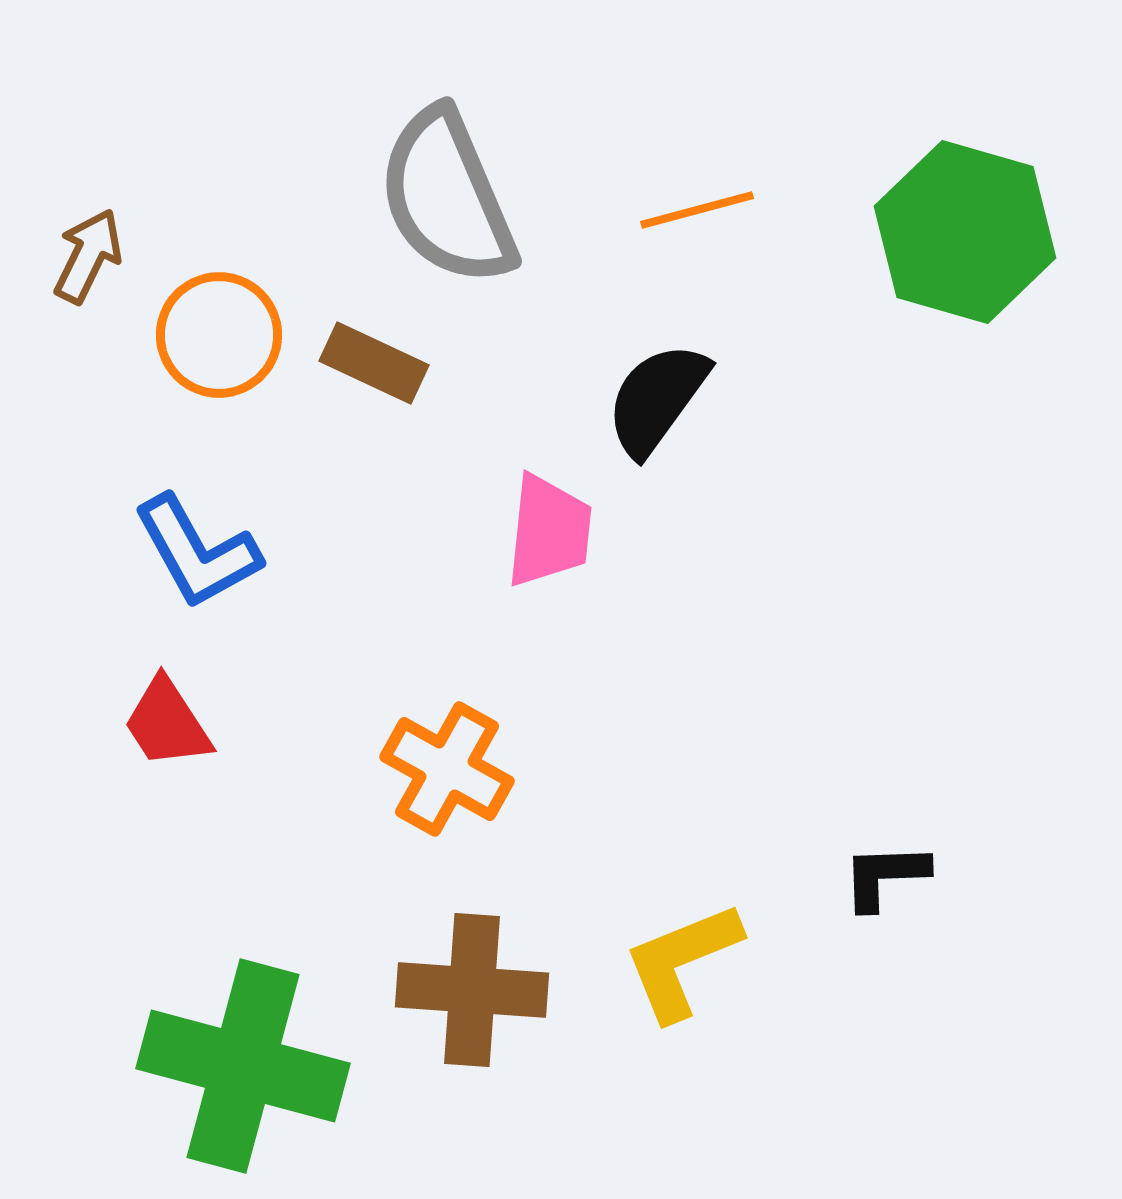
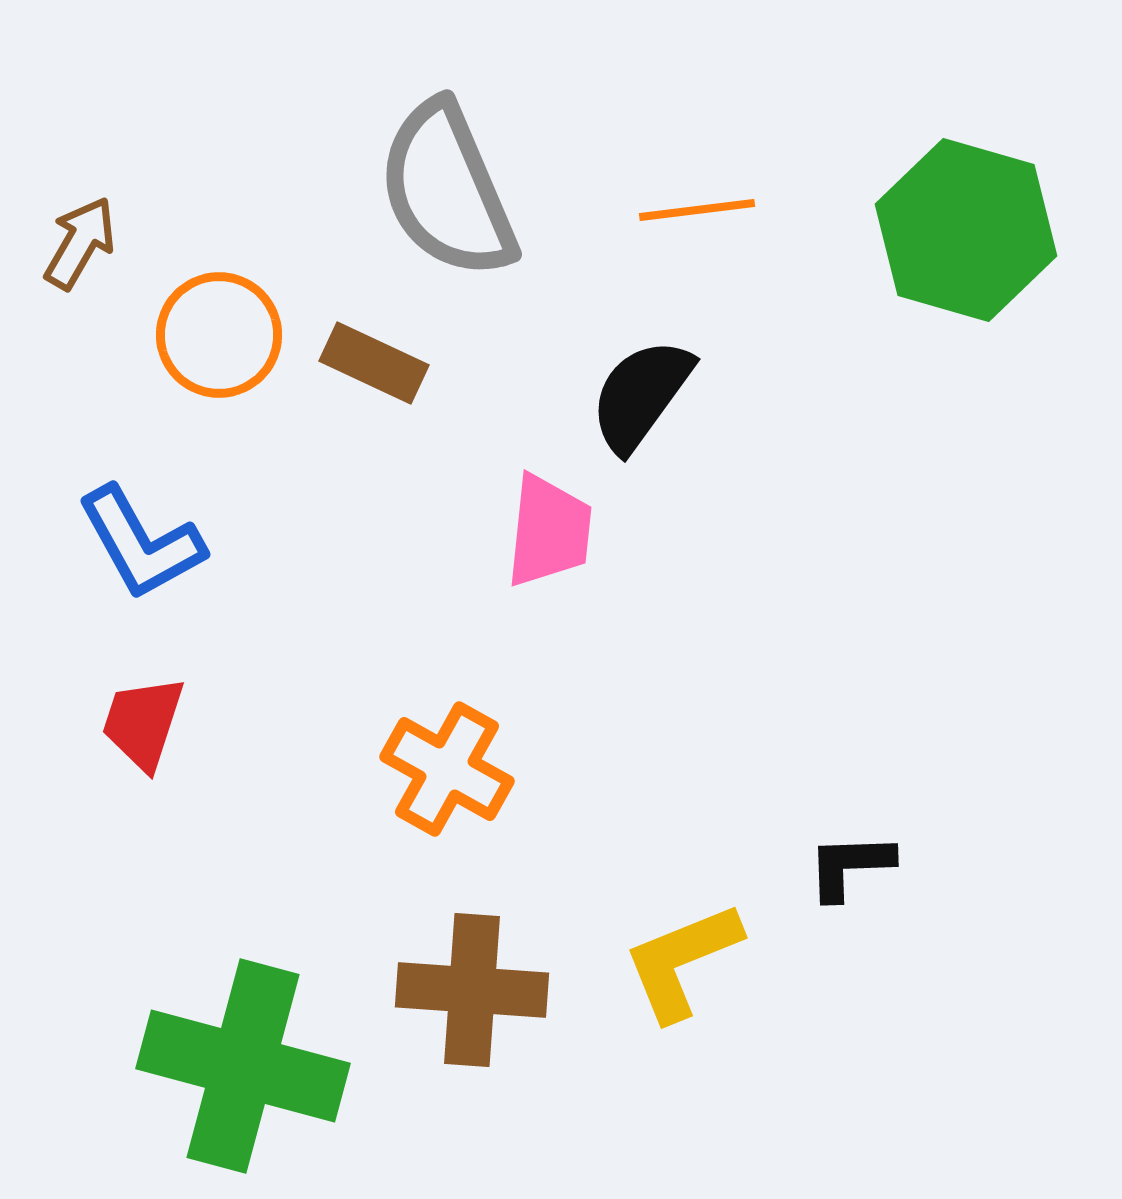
gray semicircle: moved 7 px up
orange line: rotated 8 degrees clockwise
green hexagon: moved 1 px right, 2 px up
brown arrow: moved 8 px left, 13 px up; rotated 4 degrees clockwise
black semicircle: moved 16 px left, 4 px up
blue L-shape: moved 56 px left, 9 px up
red trapezoid: moved 24 px left; rotated 51 degrees clockwise
black L-shape: moved 35 px left, 10 px up
